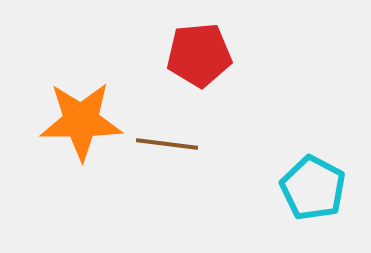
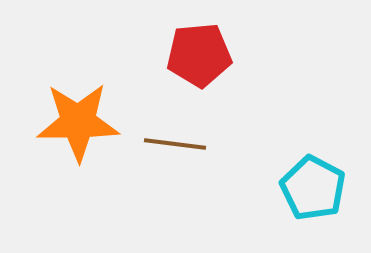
orange star: moved 3 px left, 1 px down
brown line: moved 8 px right
